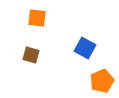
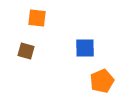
blue square: rotated 30 degrees counterclockwise
brown square: moved 5 px left, 4 px up
